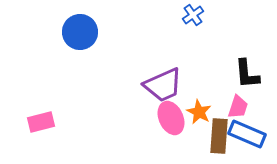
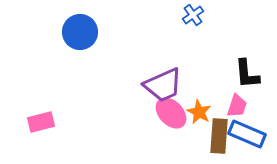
pink trapezoid: moved 1 px left, 1 px up
pink ellipse: moved 5 px up; rotated 20 degrees counterclockwise
